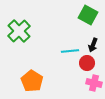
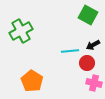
green cross: moved 2 px right; rotated 15 degrees clockwise
black arrow: rotated 40 degrees clockwise
